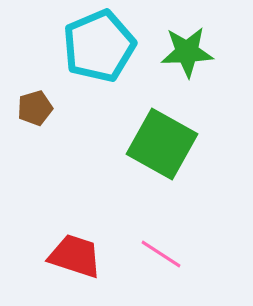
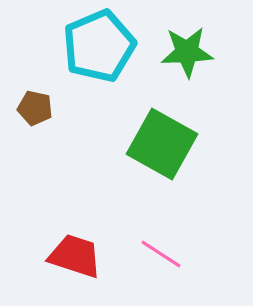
brown pentagon: rotated 28 degrees clockwise
